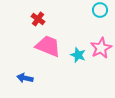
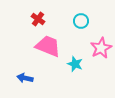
cyan circle: moved 19 px left, 11 px down
cyan star: moved 3 px left, 9 px down
